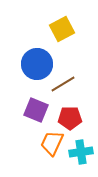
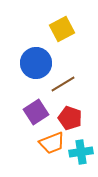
blue circle: moved 1 px left, 1 px up
purple square: moved 2 px down; rotated 35 degrees clockwise
red pentagon: rotated 20 degrees clockwise
orange trapezoid: rotated 136 degrees counterclockwise
